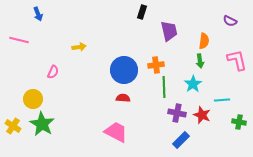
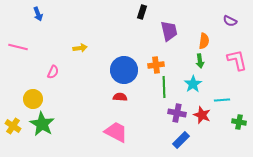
pink line: moved 1 px left, 7 px down
yellow arrow: moved 1 px right, 1 px down
red semicircle: moved 3 px left, 1 px up
